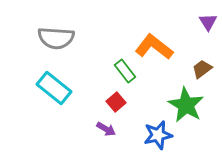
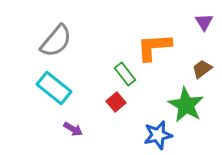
purple triangle: moved 4 px left
gray semicircle: moved 3 px down; rotated 54 degrees counterclockwise
orange L-shape: rotated 42 degrees counterclockwise
green rectangle: moved 3 px down
purple arrow: moved 33 px left
